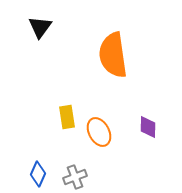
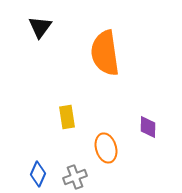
orange semicircle: moved 8 px left, 2 px up
orange ellipse: moved 7 px right, 16 px down; rotated 12 degrees clockwise
